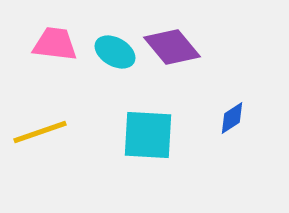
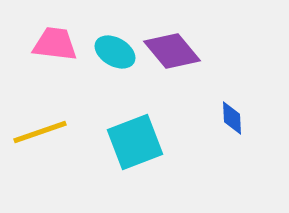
purple diamond: moved 4 px down
blue diamond: rotated 60 degrees counterclockwise
cyan square: moved 13 px left, 7 px down; rotated 24 degrees counterclockwise
